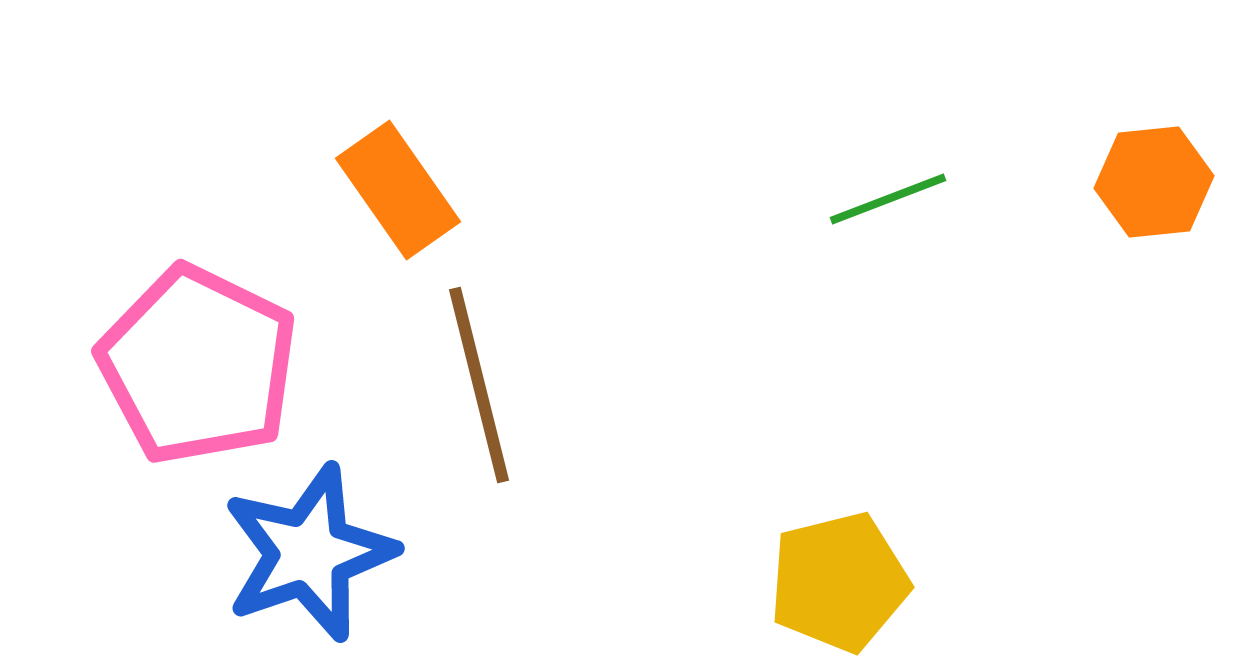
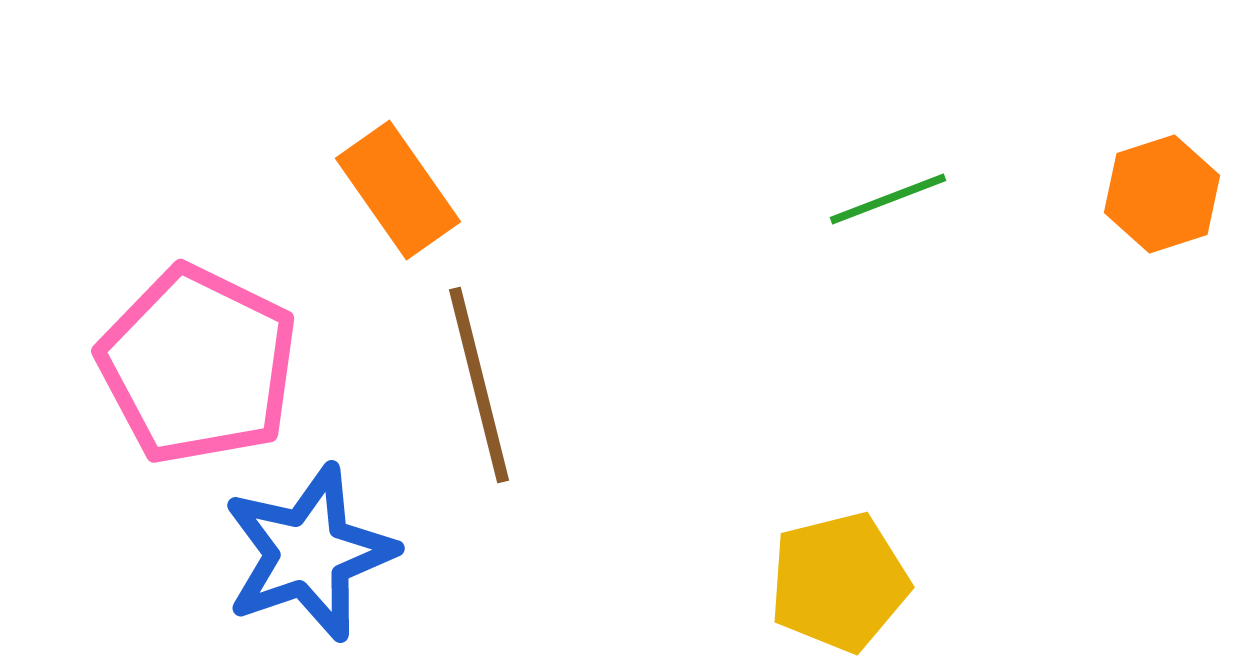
orange hexagon: moved 8 px right, 12 px down; rotated 12 degrees counterclockwise
